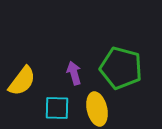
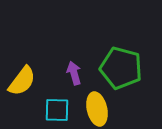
cyan square: moved 2 px down
